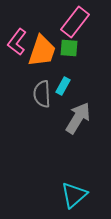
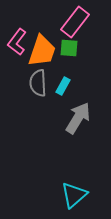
gray semicircle: moved 4 px left, 11 px up
